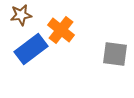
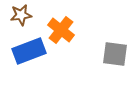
blue rectangle: moved 2 px left, 2 px down; rotated 16 degrees clockwise
